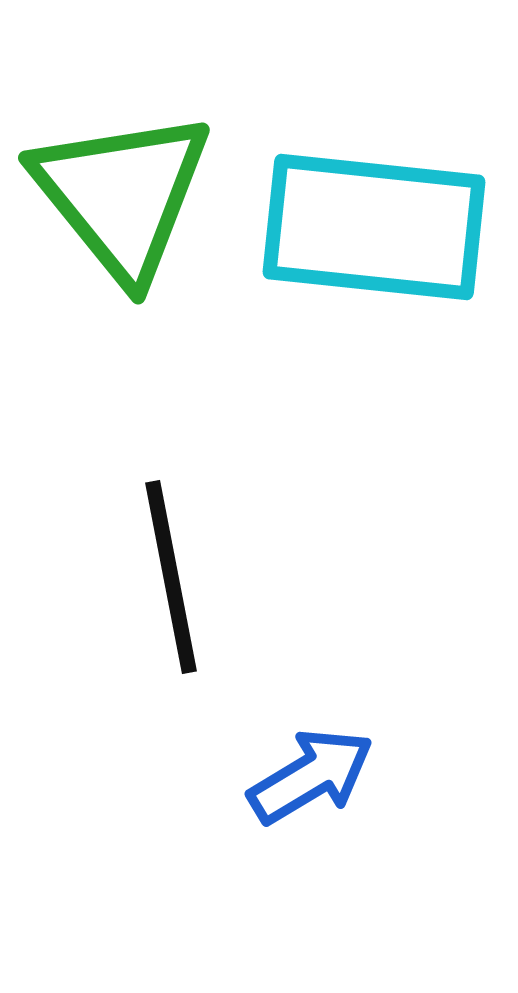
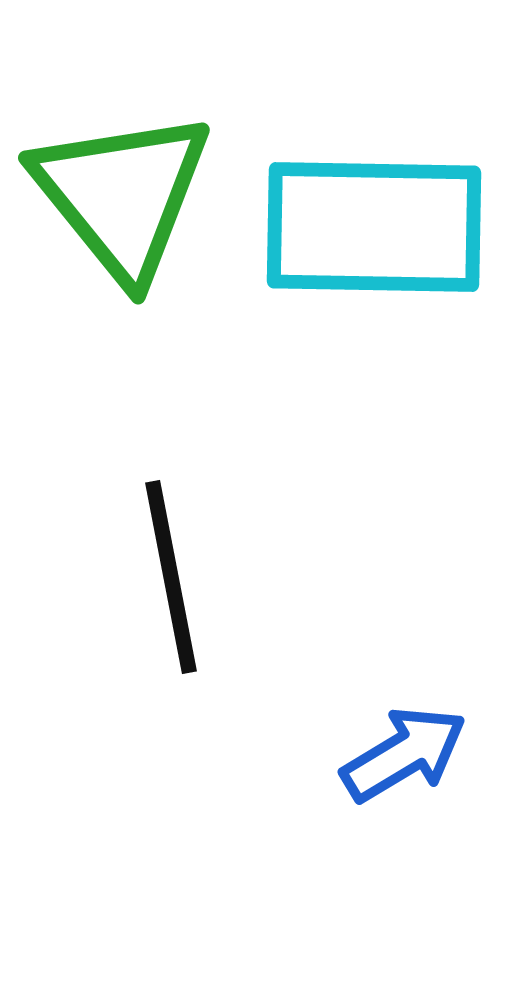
cyan rectangle: rotated 5 degrees counterclockwise
blue arrow: moved 93 px right, 22 px up
